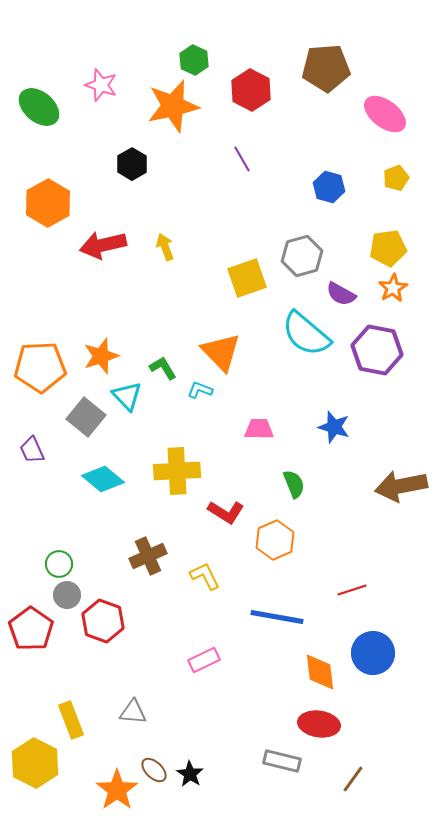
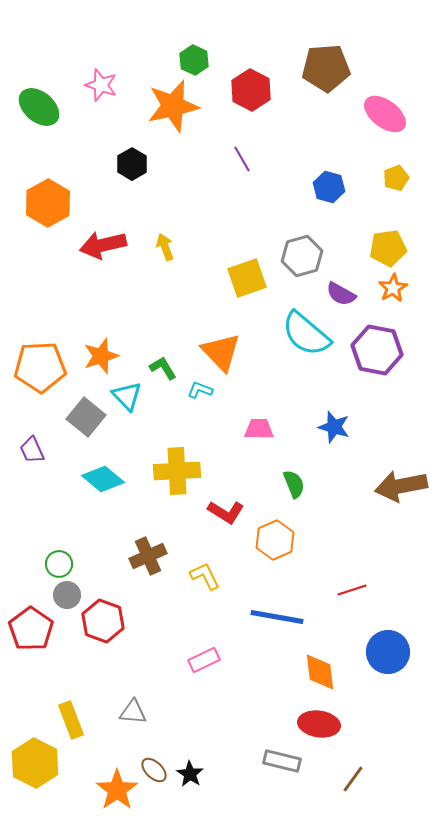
blue circle at (373, 653): moved 15 px right, 1 px up
